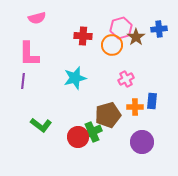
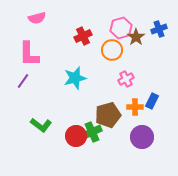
blue cross: rotated 14 degrees counterclockwise
red cross: rotated 30 degrees counterclockwise
orange circle: moved 5 px down
purple line: rotated 28 degrees clockwise
blue rectangle: rotated 21 degrees clockwise
red circle: moved 2 px left, 1 px up
purple circle: moved 5 px up
